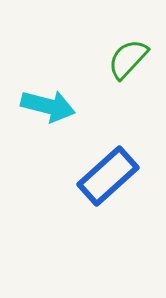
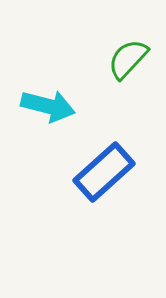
blue rectangle: moved 4 px left, 4 px up
